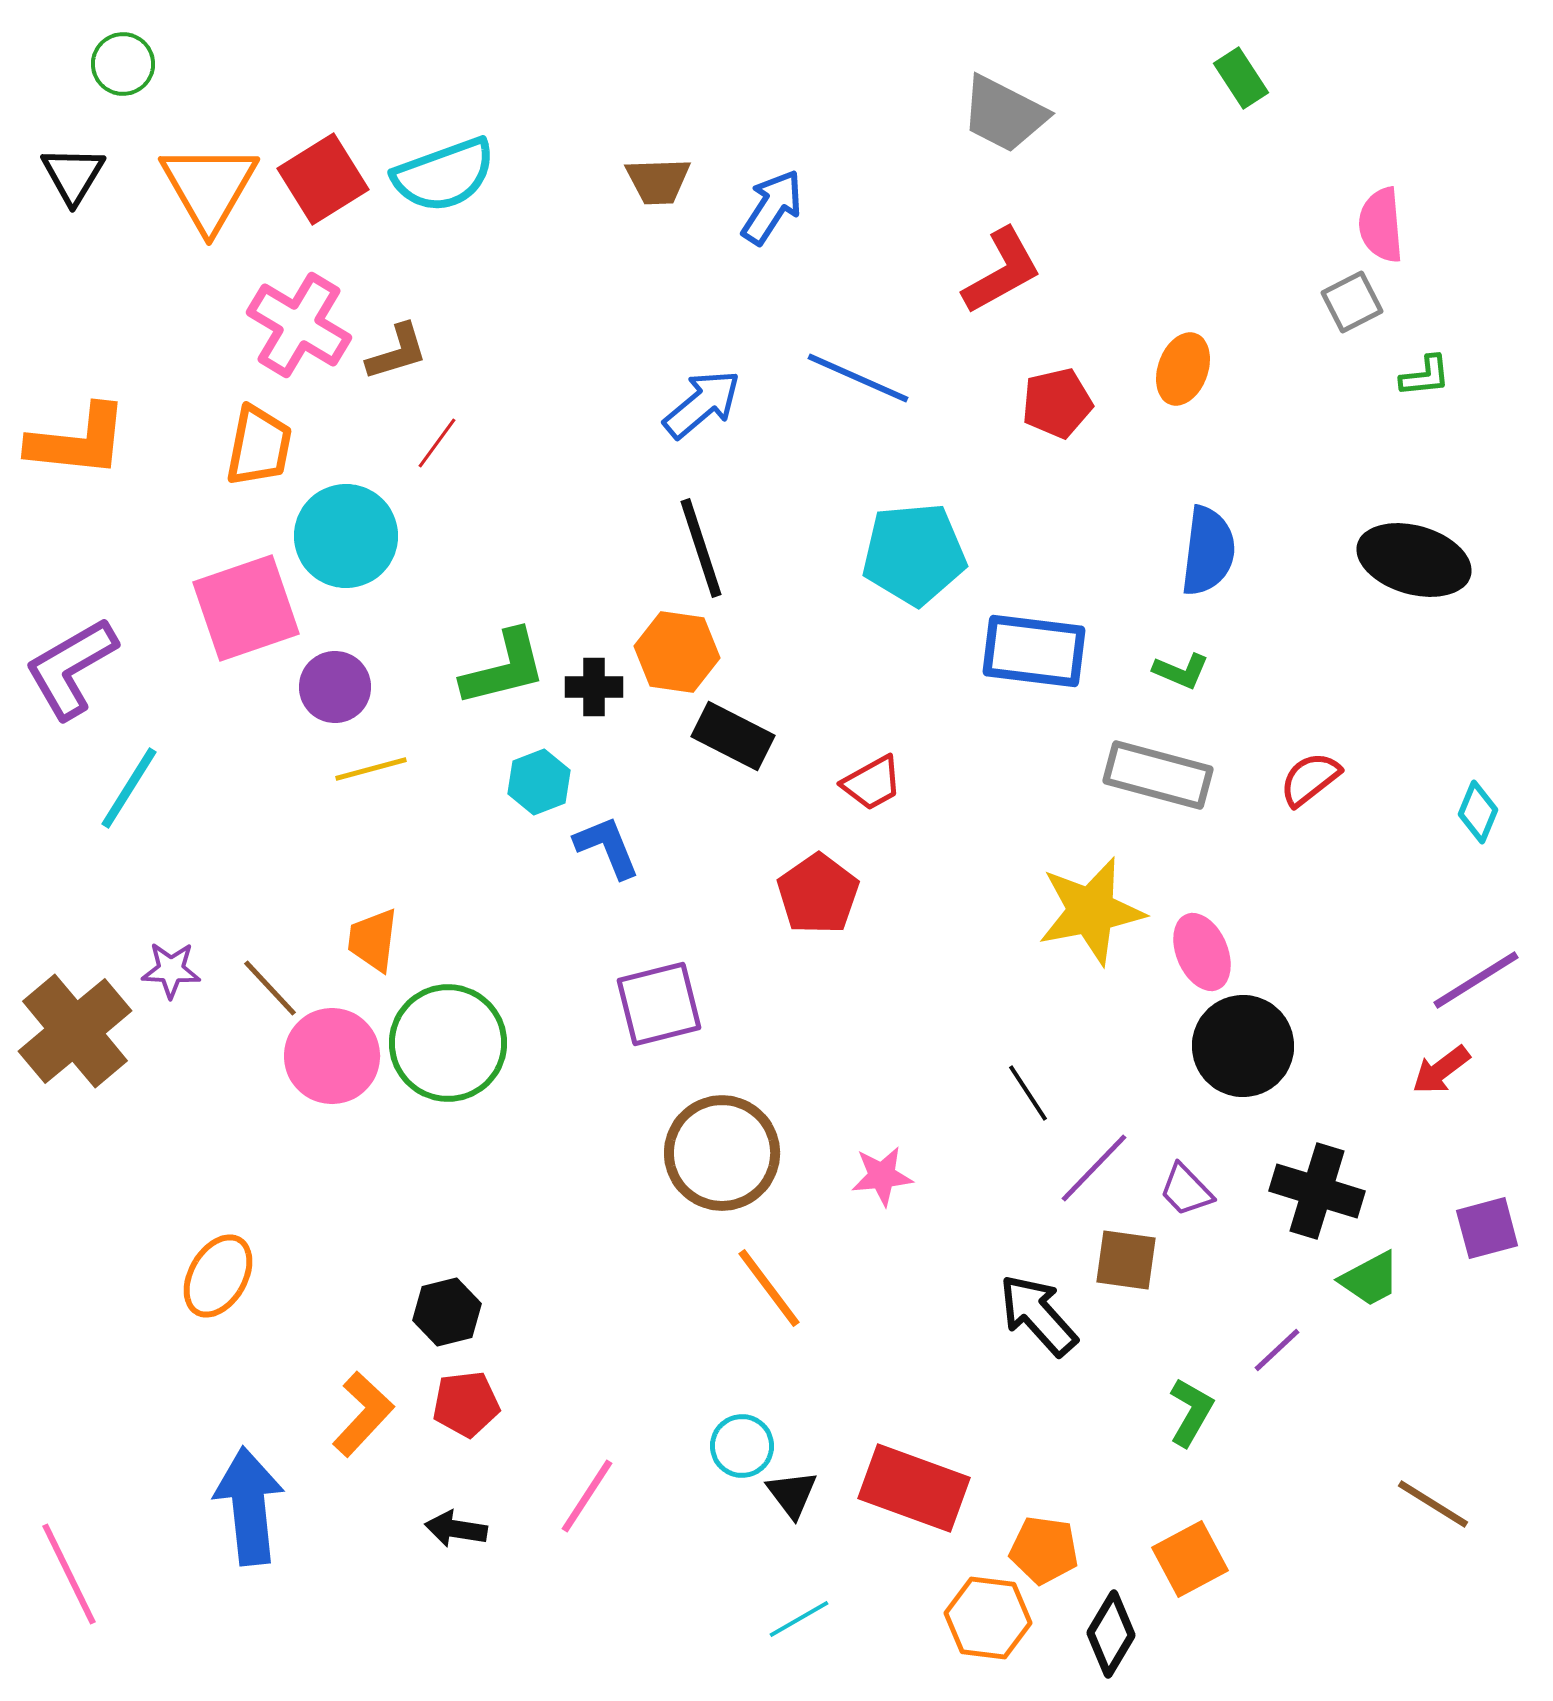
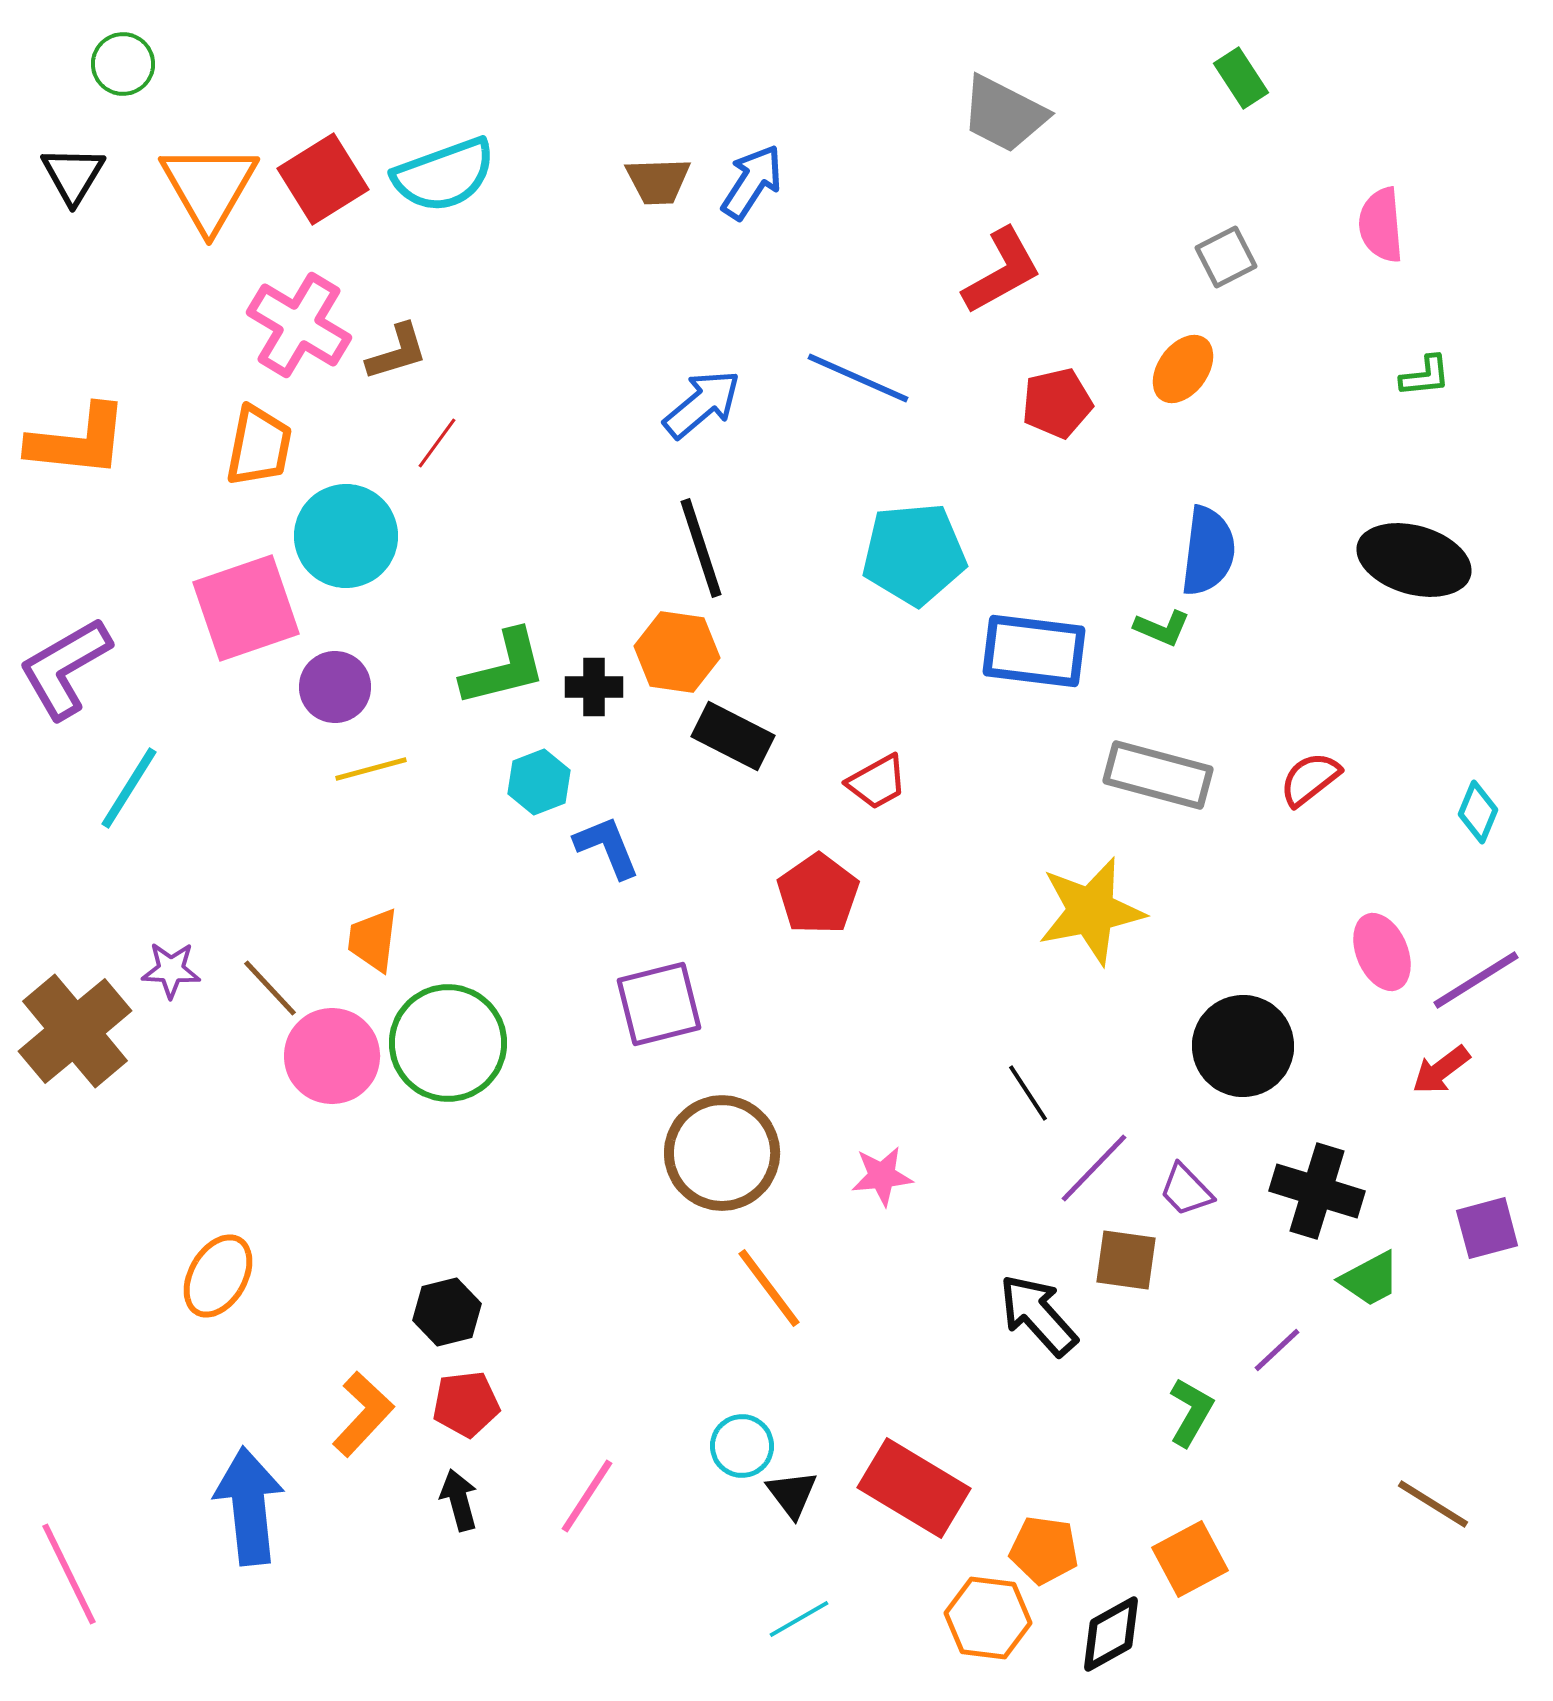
blue arrow at (772, 207): moved 20 px left, 25 px up
gray square at (1352, 302): moved 126 px left, 45 px up
orange ellipse at (1183, 369): rotated 16 degrees clockwise
purple L-shape at (71, 668): moved 6 px left
green L-shape at (1181, 671): moved 19 px left, 43 px up
red trapezoid at (872, 783): moved 5 px right, 1 px up
pink ellipse at (1202, 952): moved 180 px right
red rectangle at (914, 1488): rotated 11 degrees clockwise
black arrow at (456, 1529): moved 3 px right, 29 px up; rotated 66 degrees clockwise
black diamond at (1111, 1634): rotated 30 degrees clockwise
